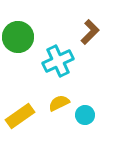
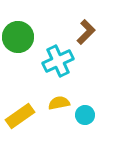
brown L-shape: moved 4 px left
yellow semicircle: rotated 15 degrees clockwise
